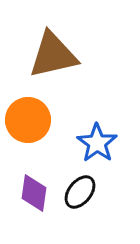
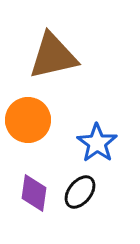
brown triangle: moved 1 px down
